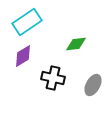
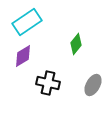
green diamond: rotated 45 degrees counterclockwise
black cross: moved 5 px left, 5 px down
